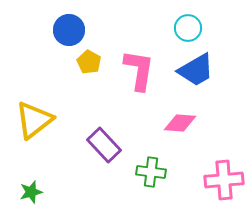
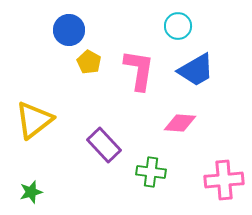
cyan circle: moved 10 px left, 2 px up
